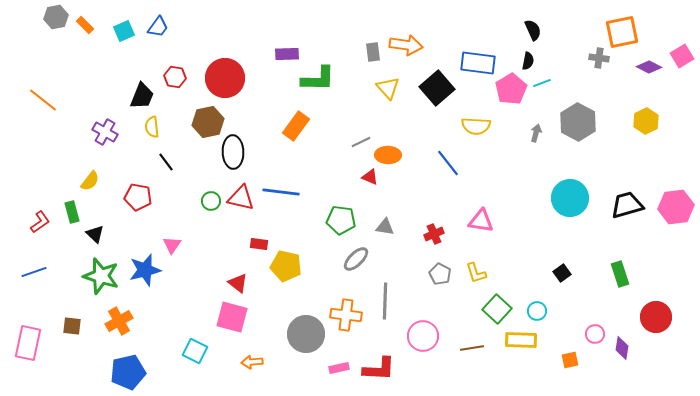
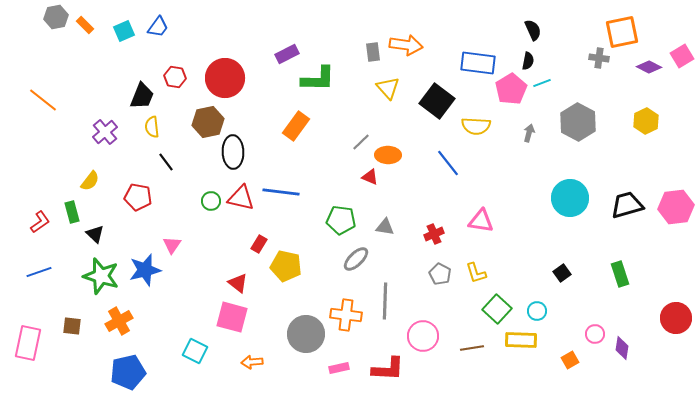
purple rectangle at (287, 54): rotated 25 degrees counterclockwise
black square at (437, 88): moved 13 px down; rotated 12 degrees counterclockwise
purple cross at (105, 132): rotated 20 degrees clockwise
gray arrow at (536, 133): moved 7 px left
gray line at (361, 142): rotated 18 degrees counterclockwise
red rectangle at (259, 244): rotated 66 degrees counterclockwise
blue line at (34, 272): moved 5 px right
red circle at (656, 317): moved 20 px right, 1 px down
orange square at (570, 360): rotated 18 degrees counterclockwise
red L-shape at (379, 369): moved 9 px right
